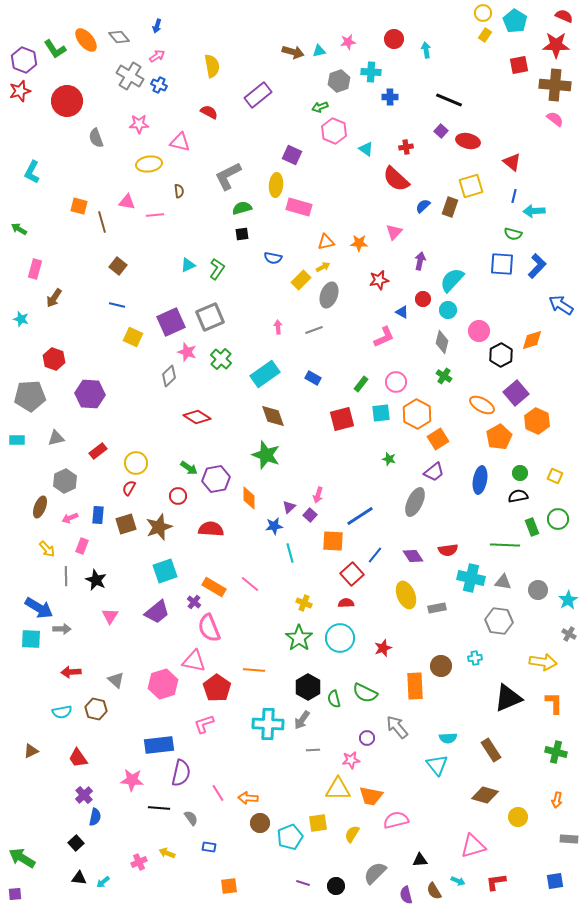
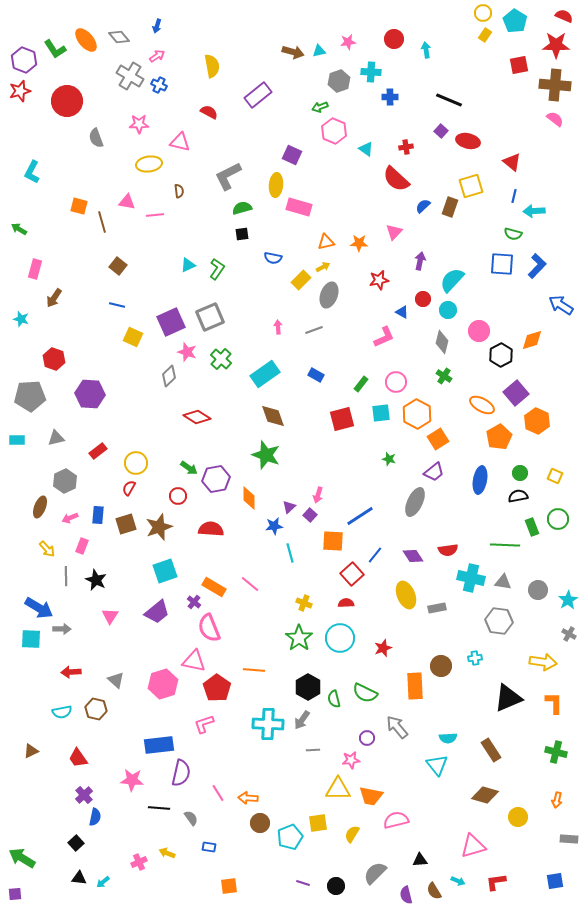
blue rectangle at (313, 378): moved 3 px right, 3 px up
